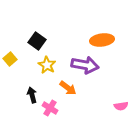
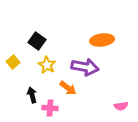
yellow square: moved 3 px right, 3 px down
purple arrow: moved 2 px down
pink cross: rotated 28 degrees counterclockwise
